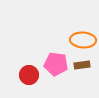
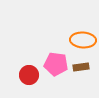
brown rectangle: moved 1 px left, 2 px down
